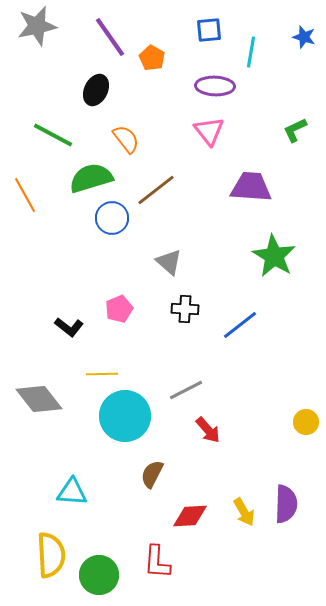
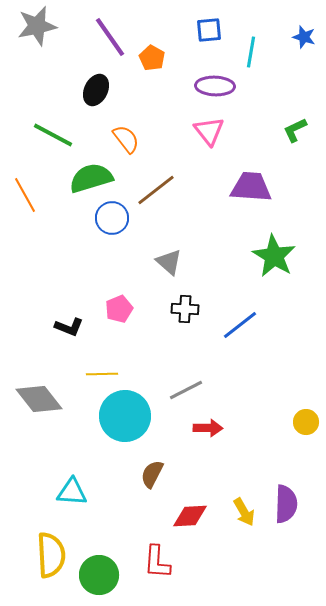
black L-shape: rotated 16 degrees counterclockwise
red arrow: moved 2 px up; rotated 48 degrees counterclockwise
